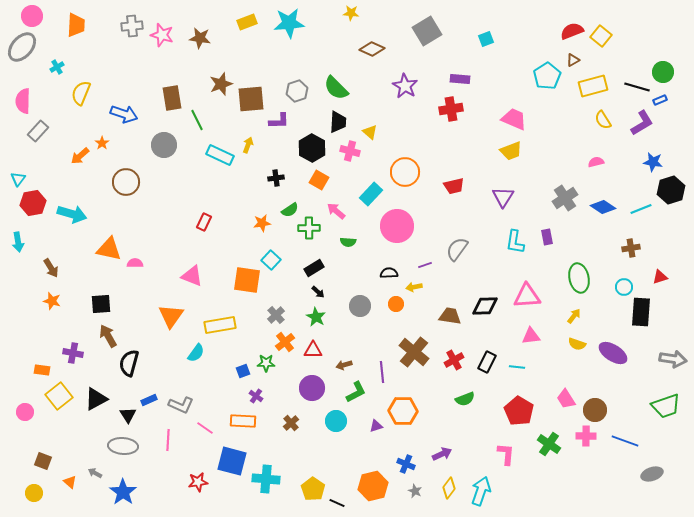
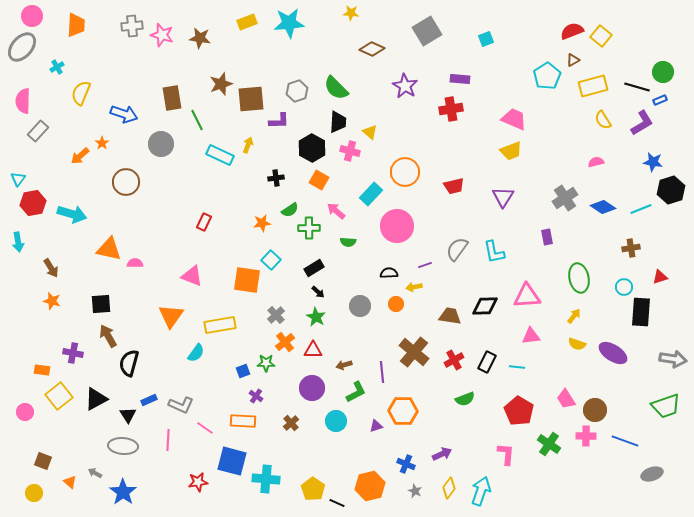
gray circle at (164, 145): moved 3 px left, 1 px up
cyan L-shape at (515, 242): moved 21 px left, 10 px down; rotated 20 degrees counterclockwise
orange hexagon at (373, 486): moved 3 px left
